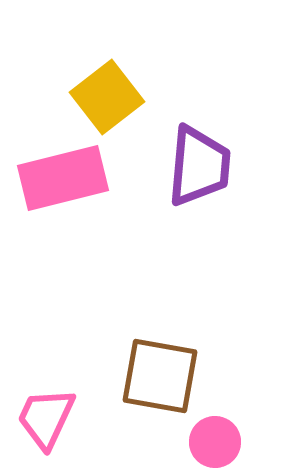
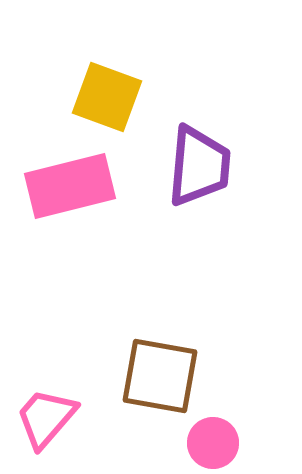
yellow square: rotated 32 degrees counterclockwise
pink rectangle: moved 7 px right, 8 px down
pink trapezoid: rotated 16 degrees clockwise
pink circle: moved 2 px left, 1 px down
